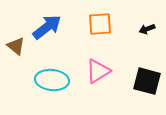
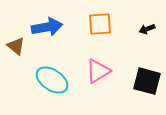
blue arrow: rotated 28 degrees clockwise
cyan ellipse: rotated 28 degrees clockwise
